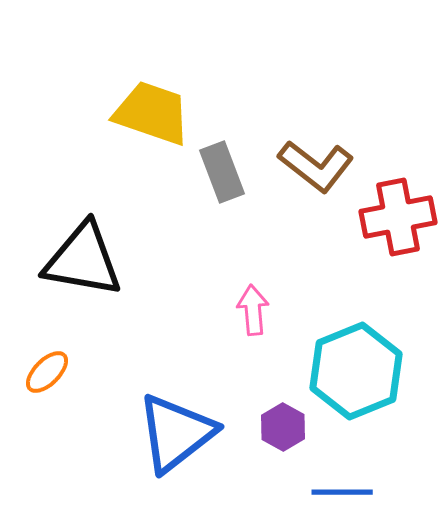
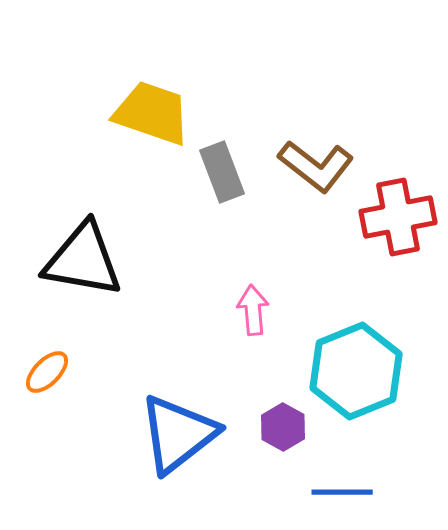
blue triangle: moved 2 px right, 1 px down
